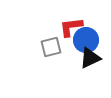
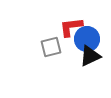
blue circle: moved 1 px right, 1 px up
black triangle: moved 2 px up
